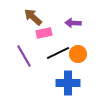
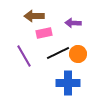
brown arrow: moved 1 px right, 1 px up; rotated 42 degrees counterclockwise
